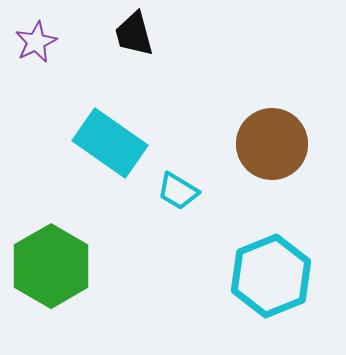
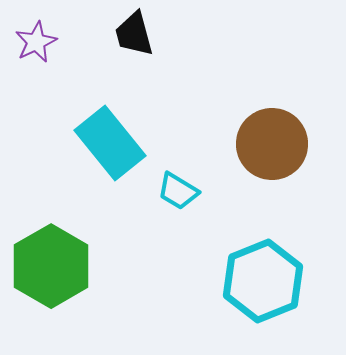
cyan rectangle: rotated 16 degrees clockwise
cyan hexagon: moved 8 px left, 5 px down
